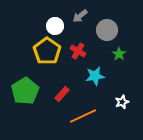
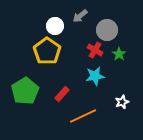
red cross: moved 17 px right, 1 px up
